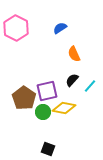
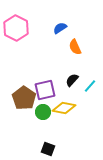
orange semicircle: moved 1 px right, 7 px up
purple square: moved 2 px left, 1 px up
